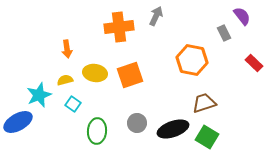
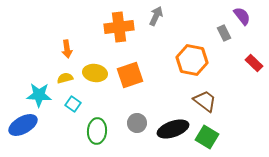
yellow semicircle: moved 2 px up
cyan star: rotated 25 degrees clockwise
brown trapezoid: moved 1 px right, 2 px up; rotated 55 degrees clockwise
blue ellipse: moved 5 px right, 3 px down
